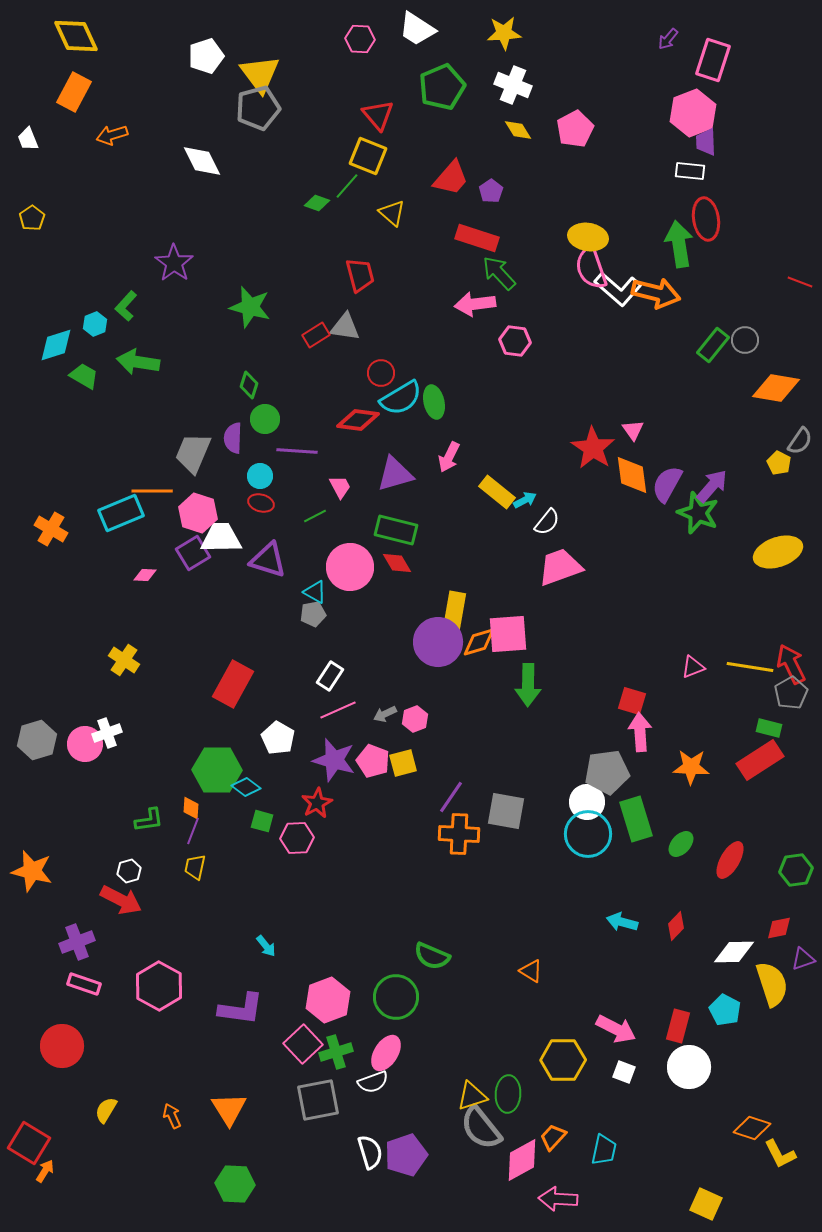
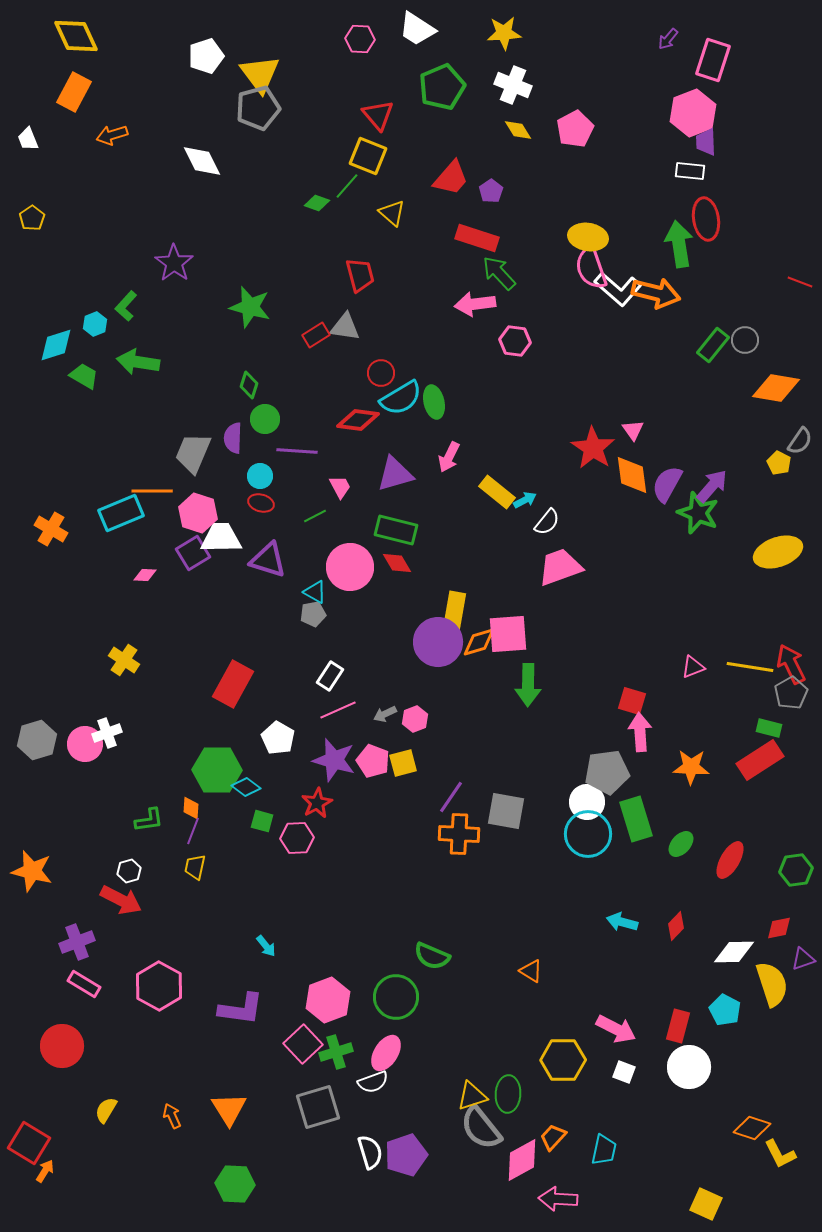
pink rectangle at (84, 984): rotated 12 degrees clockwise
gray square at (318, 1100): moved 7 px down; rotated 6 degrees counterclockwise
